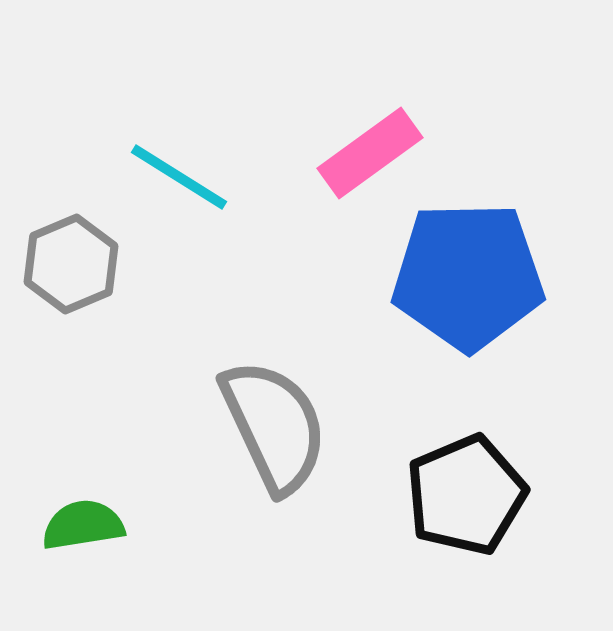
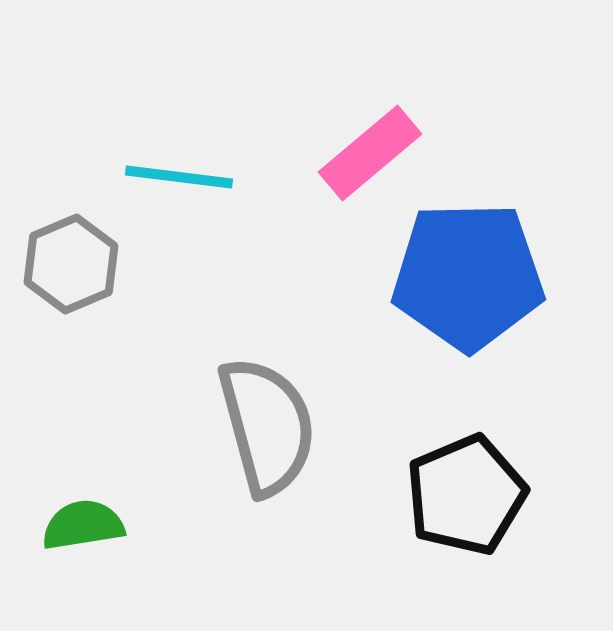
pink rectangle: rotated 4 degrees counterclockwise
cyan line: rotated 25 degrees counterclockwise
gray semicircle: moved 7 px left; rotated 10 degrees clockwise
